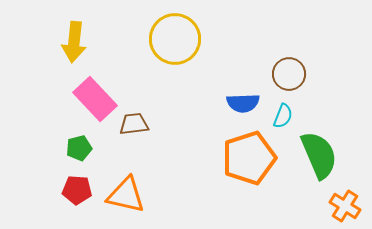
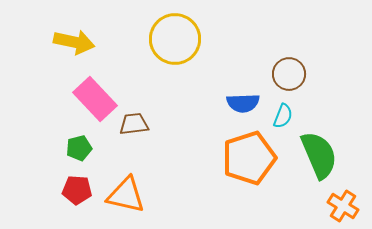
yellow arrow: rotated 84 degrees counterclockwise
orange cross: moved 2 px left
